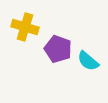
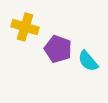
cyan semicircle: rotated 10 degrees clockwise
